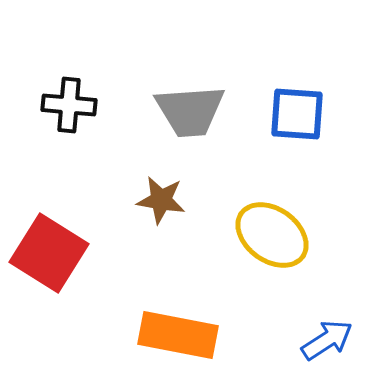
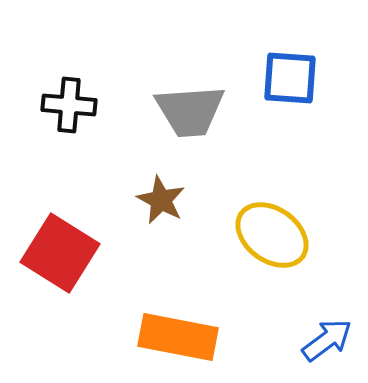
blue square: moved 7 px left, 36 px up
brown star: rotated 18 degrees clockwise
red square: moved 11 px right
orange rectangle: moved 2 px down
blue arrow: rotated 4 degrees counterclockwise
